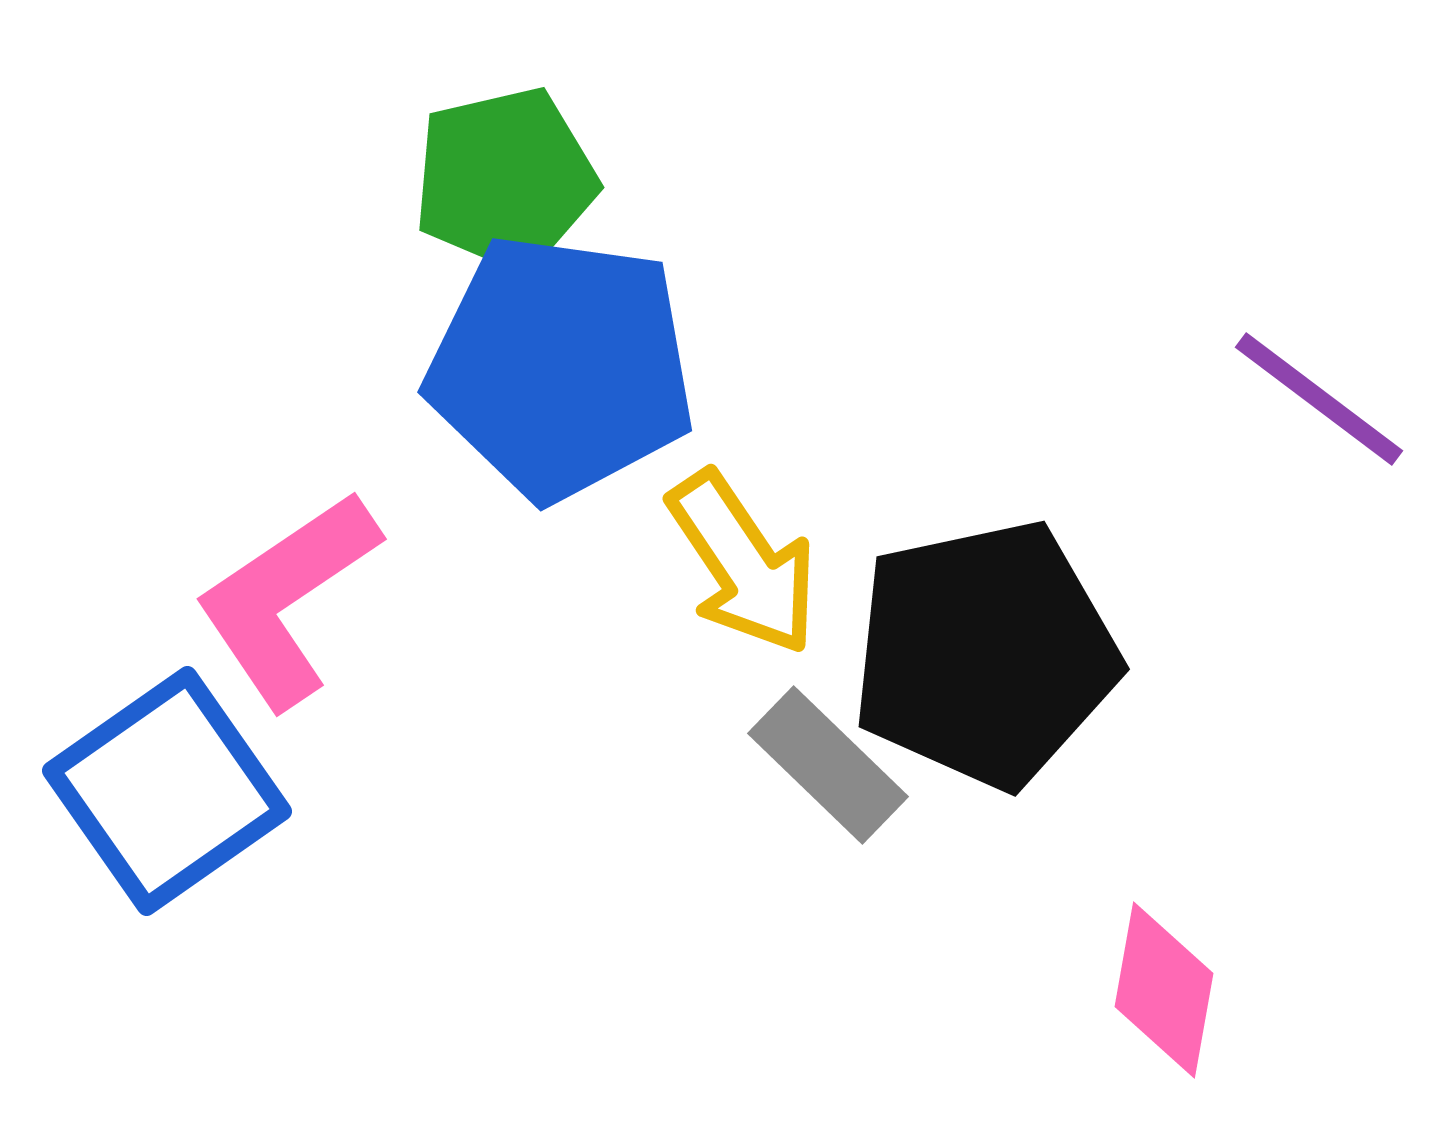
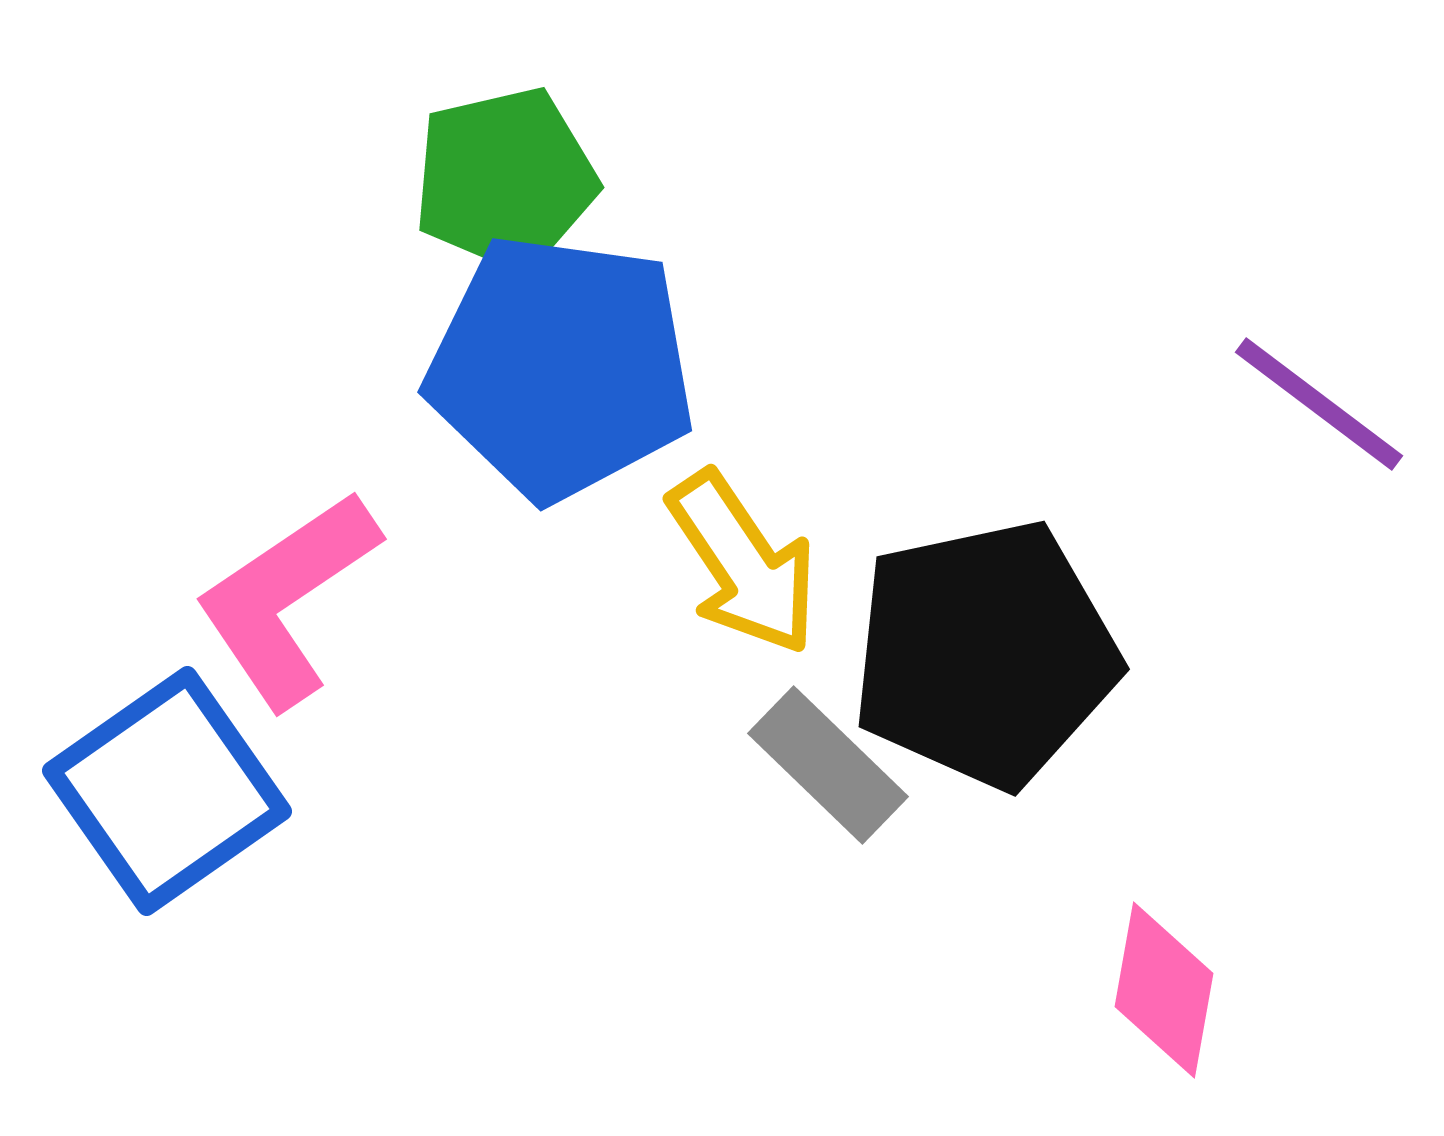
purple line: moved 5 px down
